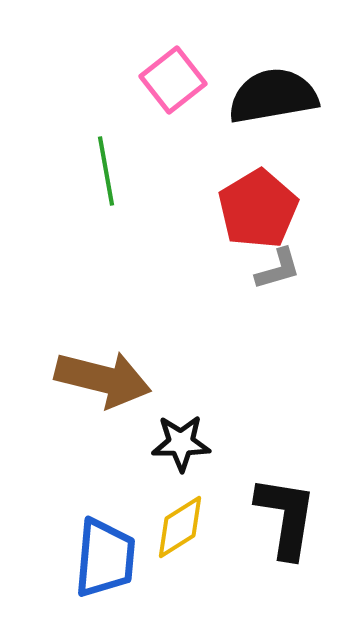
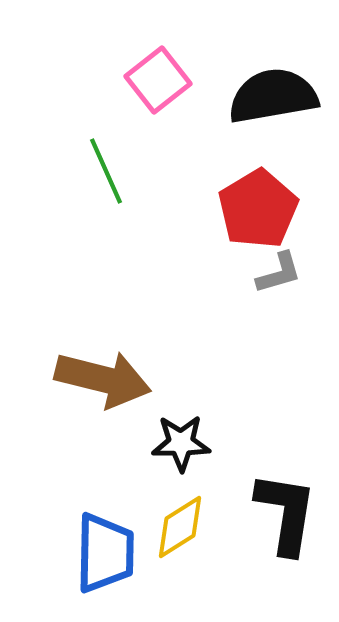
pink square: moved 15 px left
green line: rotated 14 degrees counterclockwise
gray L-shape: moved 1 px right, 4 px down
black L-shape: moved 4 px up
blue trapezoid: moved 5 px up; rotated 4 degrees counterclockwise
